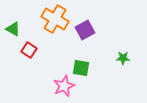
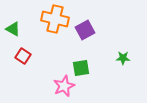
orange cross: rotated 16 degrees counterclockwise
red square: moved 6 px left, 6 px down
green square: rotated 18 degrees counterclockwise
